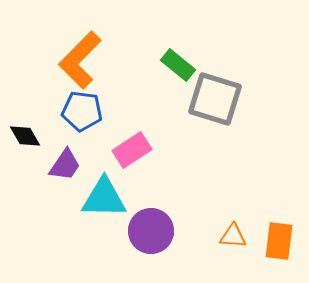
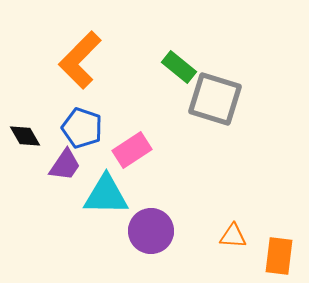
green rectangle: moved 1 px right, 2 px down
blue pentagon: moved 17 px down; rotated 12 degrees clockwise
cyan triangle: moved 2 px right, 3 px up
orange rectangle: moved 15 px down
